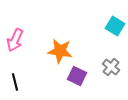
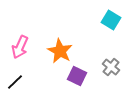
cyan square: moved 4 px left, 6 px up
pink arrow: moved 5 px right, 7 px down
orange star: rotated 20 degrees clockwise
black line: rotated 60 degrees clockwise
